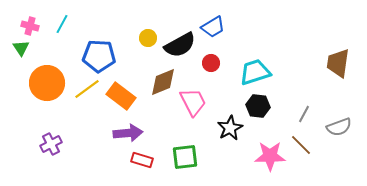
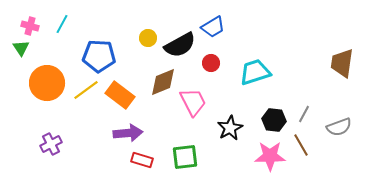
brown trapezoid: moved 4 px right
yellow line: moved 1 px left, 1 px down
orange rectangle: moved 1 px left, 1 px up
black hexagon: moved 16 px right, 14 px down
brown line: rotated 15 degrees clockwise
